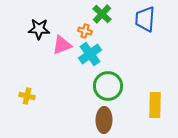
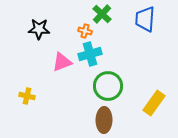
pink triangle: moved 17 px down
cyan cross: rotated 20 degrees clockwise
yellow rectangle: moved 1 px left, 2 px up; rotated 35 degrees clockwise
